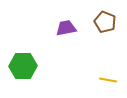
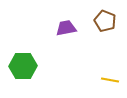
brown pentagon: moved 1 px up
yellow line: moved 2 px right
